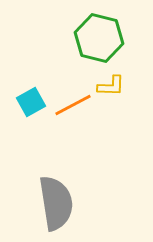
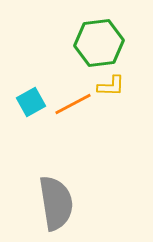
green hexagon: moved 5 px down; rotated 21 degrees counterclockwise
orange line: moved 1 px up
